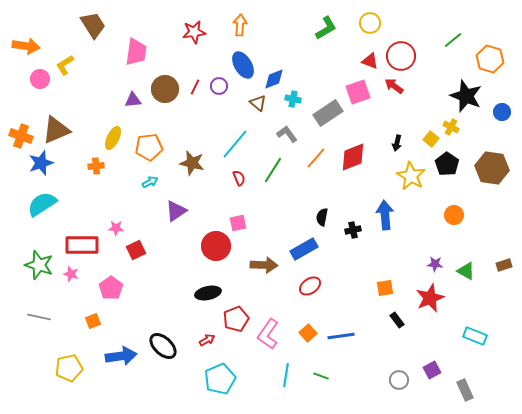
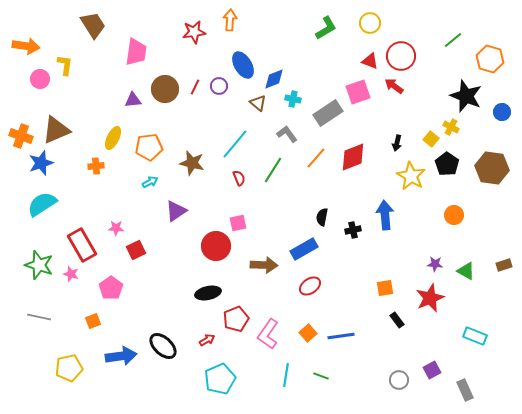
orange arrow at (240, 25): moved 10 px left, 5 px up
yellow L-shape at (65, 65): rotated 130 degrees clockwise
red rectangle at (82, 245): rotated 60 degrees clockwise
